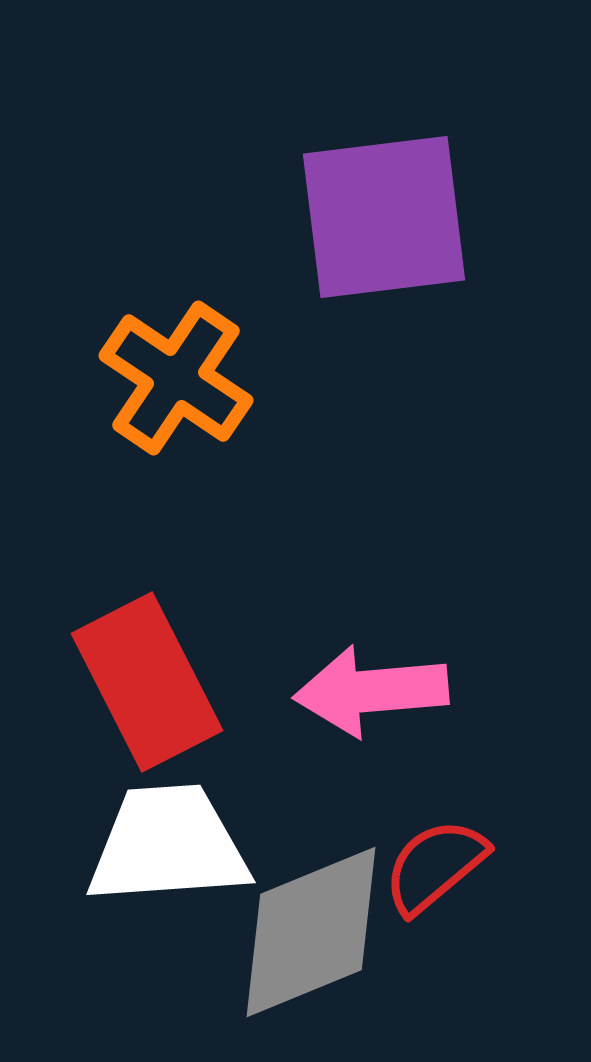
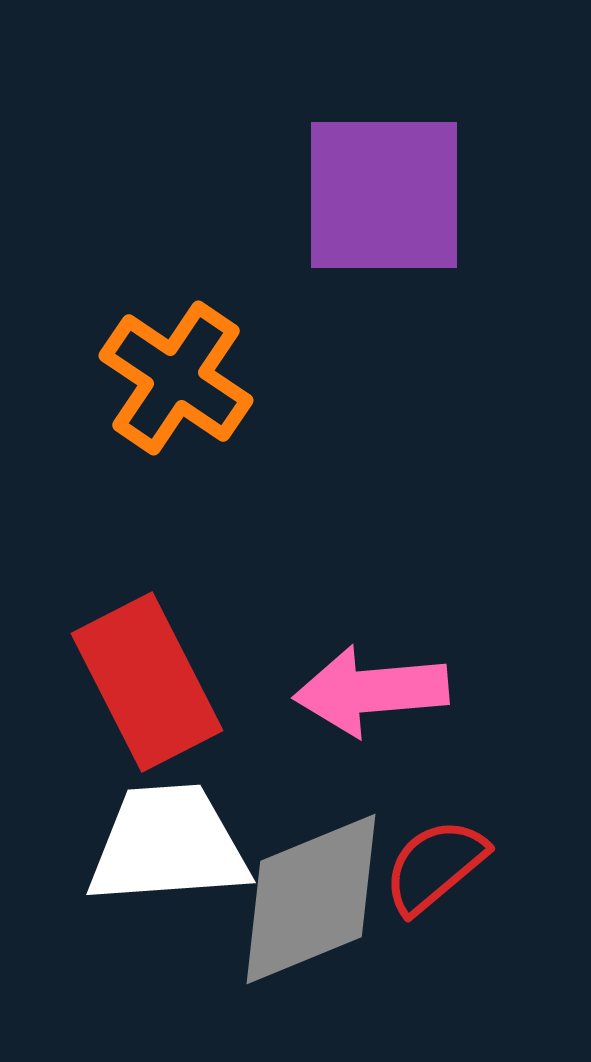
purple square: moved 22 px up; rotated 7 degrees clockwise
gray diamond: moved 33 px up
